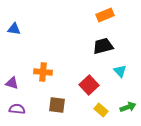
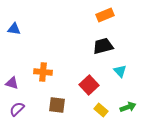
purple semicircle: rotated 49 degrees counterclockwise
